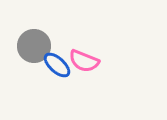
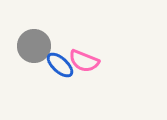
blue ellipse: moved 3 px right
